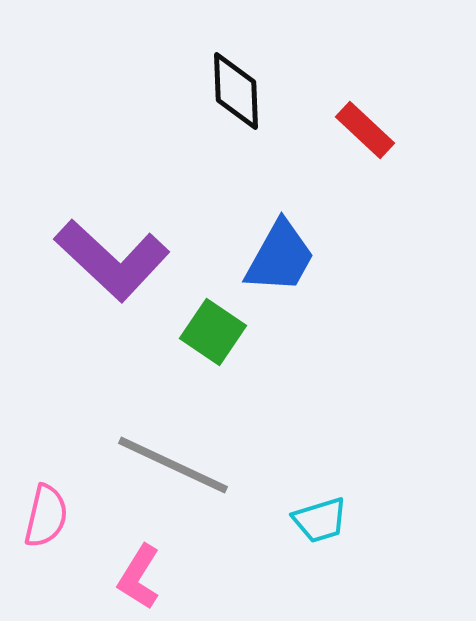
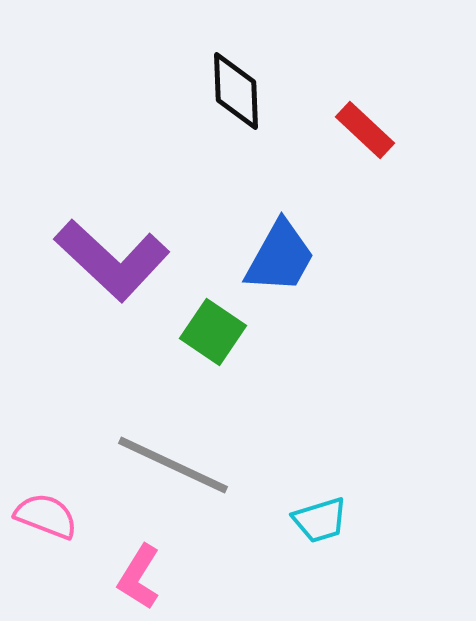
pink semicircle: rotated 82 degrees counterclockwise
